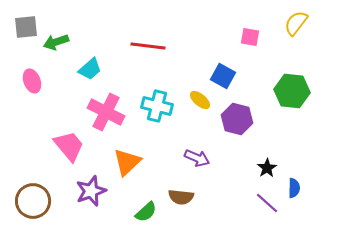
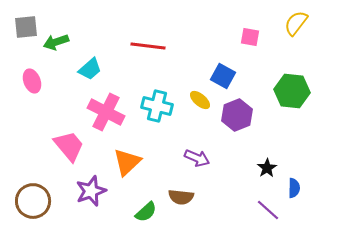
purple hexagon: moved 4 px up; rotated 24 degrees clockwise
purple line: moved 1 px right, 7 px down
